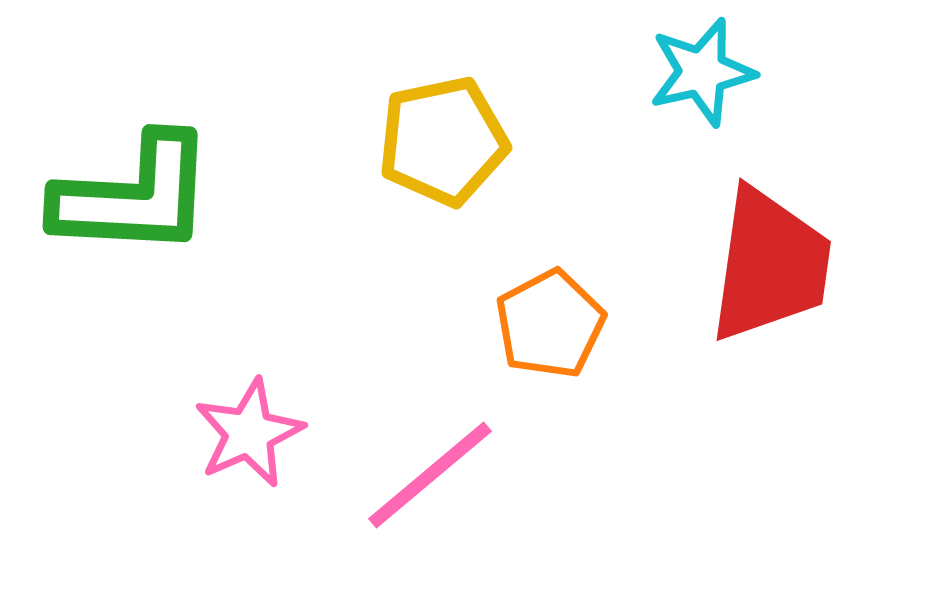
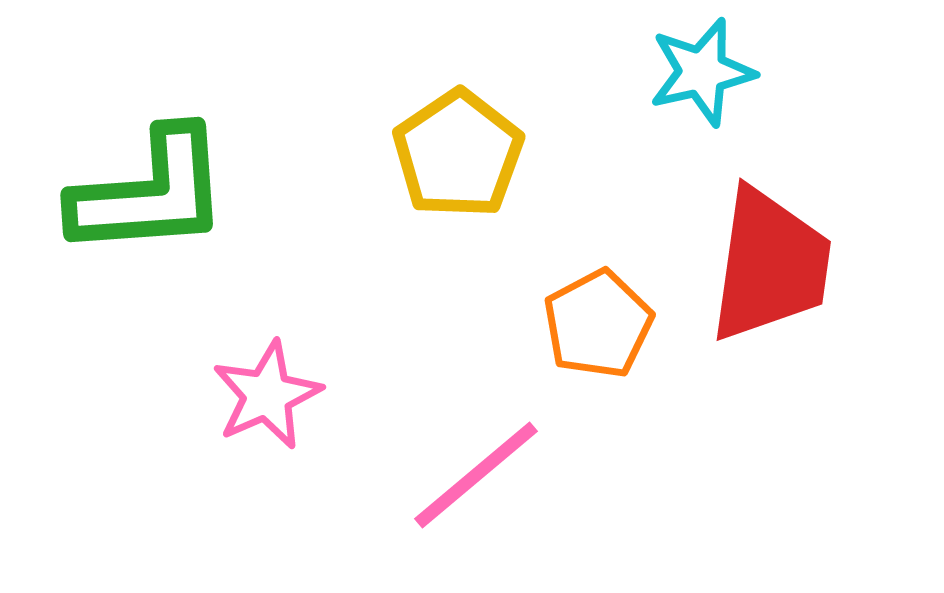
yellow pentagon: moved 15 px right, 13 px down; rotated 22 degrees counterclockwise
green L-shape: moved 16 px right, 3 px up; rotated 7 degrees counterclockwise
orange pentagon: moved 48 px right
pink star: moved 18 px right, 38 px up
pink line: moved 46 px right
